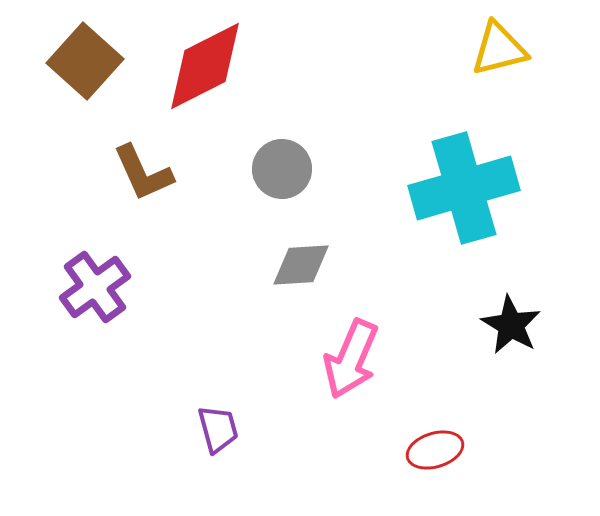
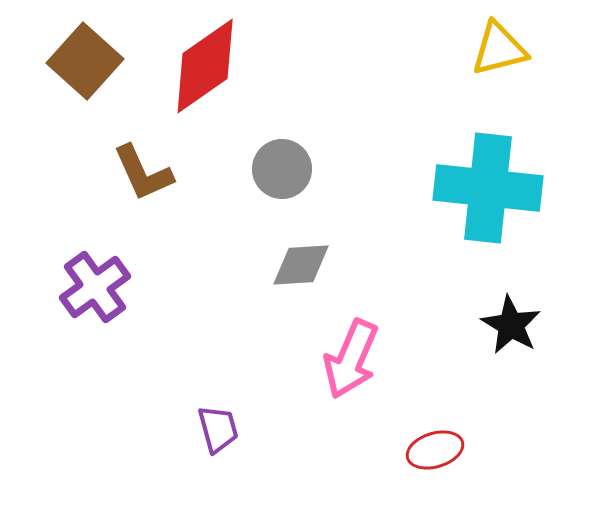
red diamond: rotated 8 degrees counterclockwise
cyan cross: moved 24 px right; rotated 22 degrees clockwise
